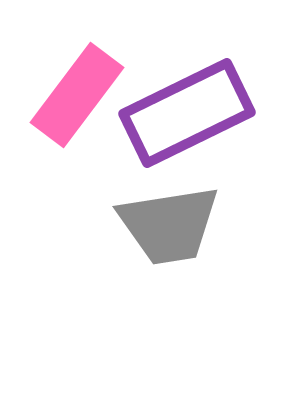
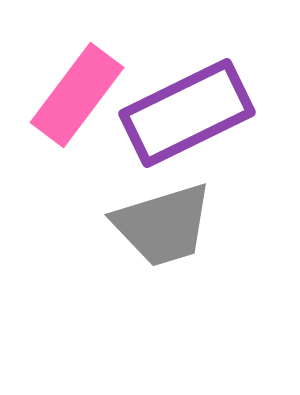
gray trapezoid: moved 6 px left; rotated 8 degrees counterclockwise
